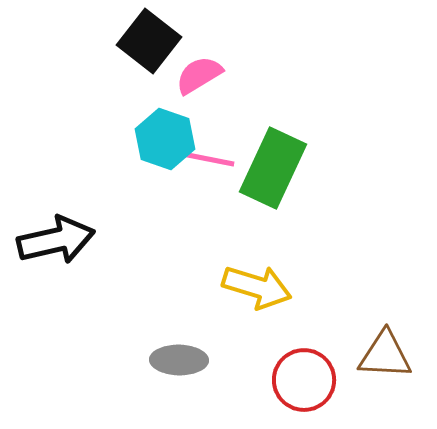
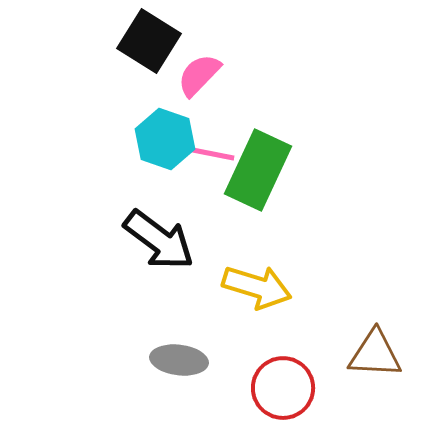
black square: rotated 6 degrees counterclockwise
pink semicircle: rotated 15 degrees counterclockwise
pink line: moved 6 px up
green rectangle: moved 15 px left, 2 px down
black arrow: moved 103 px right; rotated 50 degrees clockwise
brown triangle: moved 10 px left, 1 px up
gray ellipse: rotated 6 degrees clockwise
red circle: moved 21 px left, 8 px down
